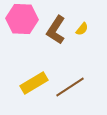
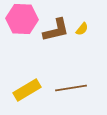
brown L-shape: rotated 136 degrees counterclockwise
yellow rectangle: moved 7 px left, 7 px down
brown line: moved 1 px right, 1 px down; rotated 24 degrees clockwise
